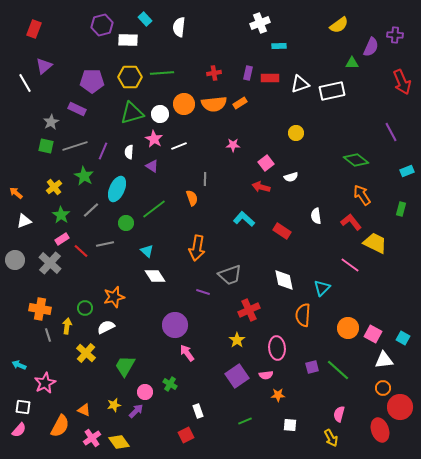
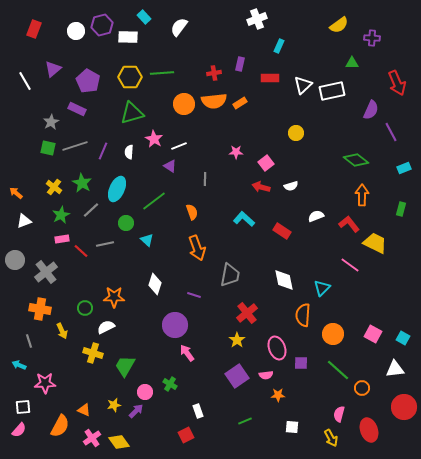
cyan rectangle at (145, 19): moved 1 px left, 2 px up
white cross at (260, 23): moved 3 px left, 4 px up
white semicircle at (179, 27): rotated 30 degrees clockwise
purple cross at (395, 35): moved 23 px left, 3 px down
white rectangle at (128, 40): moved 3 px up
cyan rectangle at (279, 46): rotated 64 degrees counterclockwise
purple semicircle at (371, 47): moved 63 px down
purple triangle at (44, 66): moved 9 px right, 3 px down
purple rectangle at (248, 73): moved 8 px left, 9 px up
purple pentagon at (92, 81): moved 4 px left; rotated 30 degrees clockwise
red arrow at (402, 82): moved 5 px left, 1 px down
white line at (25, 83): moved 2 px up
white triangle at (300, 84): moved 3 px right, 1 px down; rotated 24 degrees counterclockwise
orange semicircle at (214, 104): moved 3 px up
white circle at (160, 114): moved 84 px left, 83 px up
pink star at (233, 145): moved 3 px right, 7 px down
green square at (46, 146): moved 2 px right, 2 px down
purple triangle at (152, 166): moved 18 px right
cyan rectangle at (407, 171): moved 3 px left, 3 px up
green star at (84, 176): moved 2 px left, 7 px down
white semicircle at (291, 177): moved 9 px down
yellow cross at (54, 187): rotated 14 degrees counterclockwise
orange arrow at (362, 195): rotated 35 degrees clockwise
orange semicircle at (192, 198): moved 14 px down
green line at (154, 209): moved 8 px up
green star at (61, 215): rotated 12 degrees clockwise
white semicircle at (316, 216): rotated 77 degrees clockwise
red L-shape at (351, 222): moved 2 px left, 2 px down
pink rectangle at (62, 239): rotated 24 degrees clockwise
orange arrow at (197, 248): rotated 30 degrees counterclockwise
cyan triangle at (147, 251): moved 11 px up
gray cross at (50, 263): moved 4 px left, 9 px down; rotated 10 degrees clockwise
gray trapezoid at (230, 275): rotated 60 degrees counterclockwise
white diamond at (155, 276): moved 8 px down; rotated 50 degrees clockwise
purple line at (203, 292): moved 9 px left, 3 px down
orange star at (114, 297): rotated 15 degrees clockwise
red cross at (249, 310): moved 2 px left, 3 px down; rotated 15 degrees counterclockwise
yellow arrow at (67, 326): moved 5 px left, 5 px down; rotated 147 degrees clockwise
orange circle at (348, 328): moved 15 px left, 6 px down
gray line at (48, 335): moved 19 px left, 6 px down
pink ellipse at (277, 348): rotated 15 degrees counterclockwise
yellow cross at (86, 353): moved 7 px right; rotated 24 degrees counterclockwise
white triangle at (384, 360): moved 11 px right, 9 px down
purple square at (312, 367): moved 11 px left, 4 px up; rotated 16 degrees clockwise
pink star at (45, 383): rotated 25 degrees clockwise
orange circle at (383, 388): moved 21 px left
white square at (23, 407): rotated 14 degrees counterclockwise
red circle at (400, 407): moved 4 px right
white square at (290, 425): moved 2 px right, 2 px down
red ellipse at (380, 430): moved 11 px left
